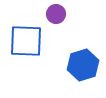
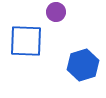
purple circle: moved 2 px up
